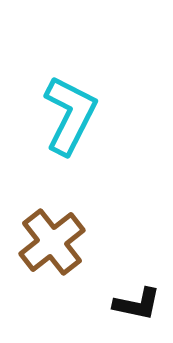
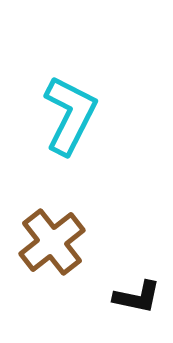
black L-shape: moved 7 px up
